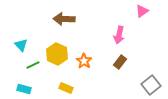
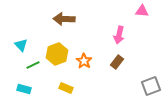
pink triangle: rotated 40 degrees clockwise
yellow hexagon: rotated 15 degrees clockwise
brown rectangle: moved 3 px left
gray square: moved 1 px down; rotated 18 degrees clockwise
